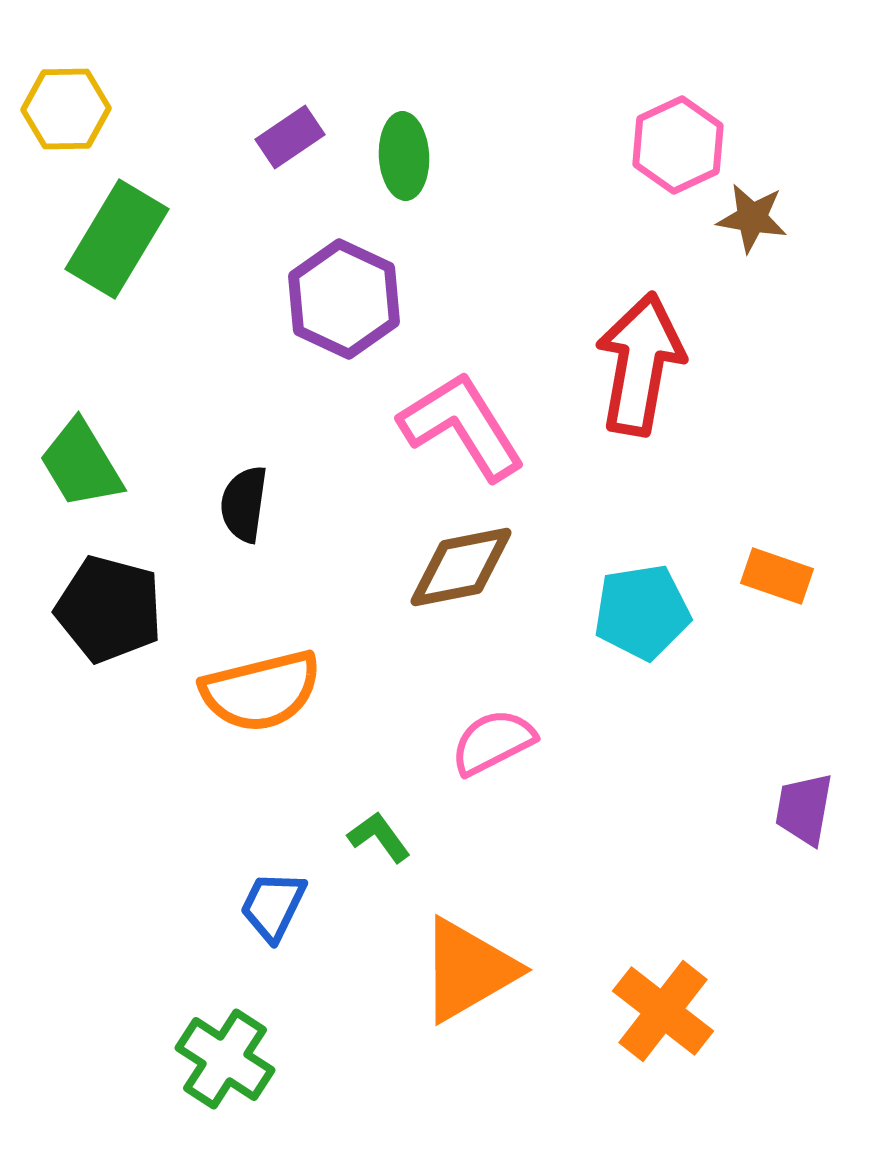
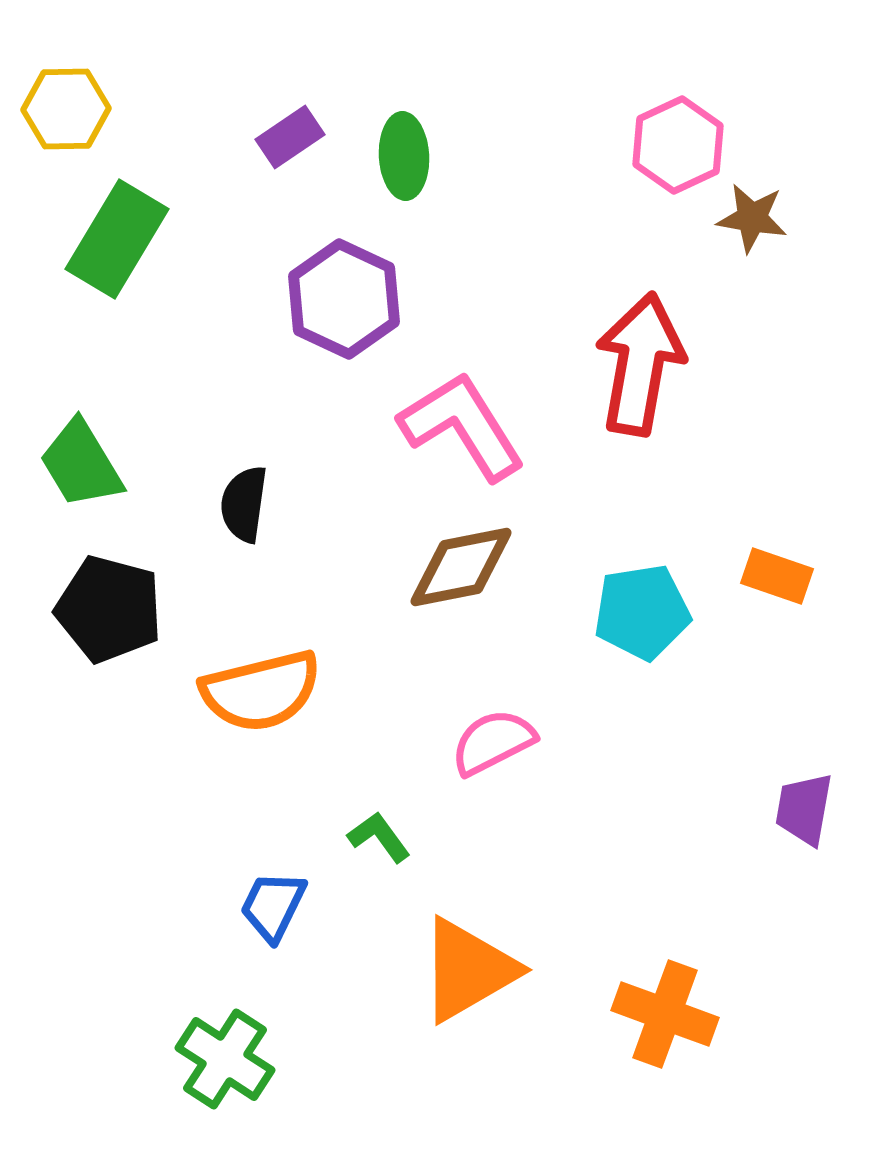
orange cross: moved 2 px right, 3 px down; rotated 18 degrees counterclockwise
